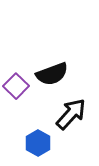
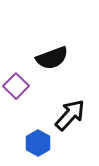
black semicircle: moved 16 px up
black arrow: moved 1 px left, 1 px down
